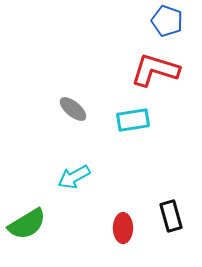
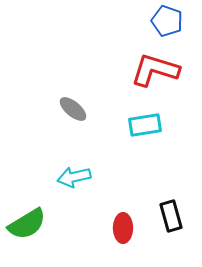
cyan rectangle: moved 12 px right, 5 px down
cyan arrow: rotated 16 degrees clockwise
